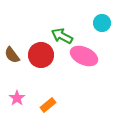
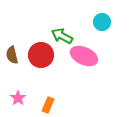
cyan circle: moved 1 px up
brown semicircle: rotated 24 degrees clockwise
pink star: moved 1 px right
orange rectangle: rotated 28 degrees counterclockwise
